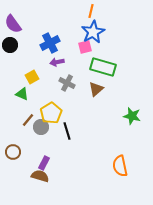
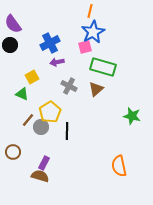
orange line: moved 1 px left
gray cross: moved 2 px right, 3 px down
yellow pentagon: moved 1 px left, 1 px up
black line: rotated 18 degrees clockwise
orange semicircle: moved 1 px left
